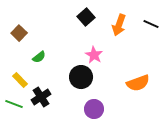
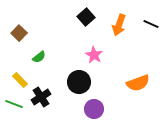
black circle: moved 2 px left, 5 px down
